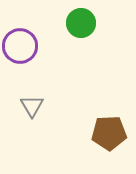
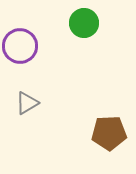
green circle: moved 3 px right
gray triangle: moved 5 px left, 3 px up; rotated 30 degrees clockwise
